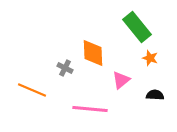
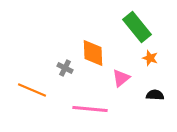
pink triangle: moved 2 px up
